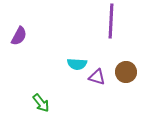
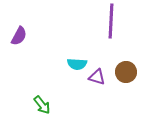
green arrow: moved 1 px right, 2 px down
